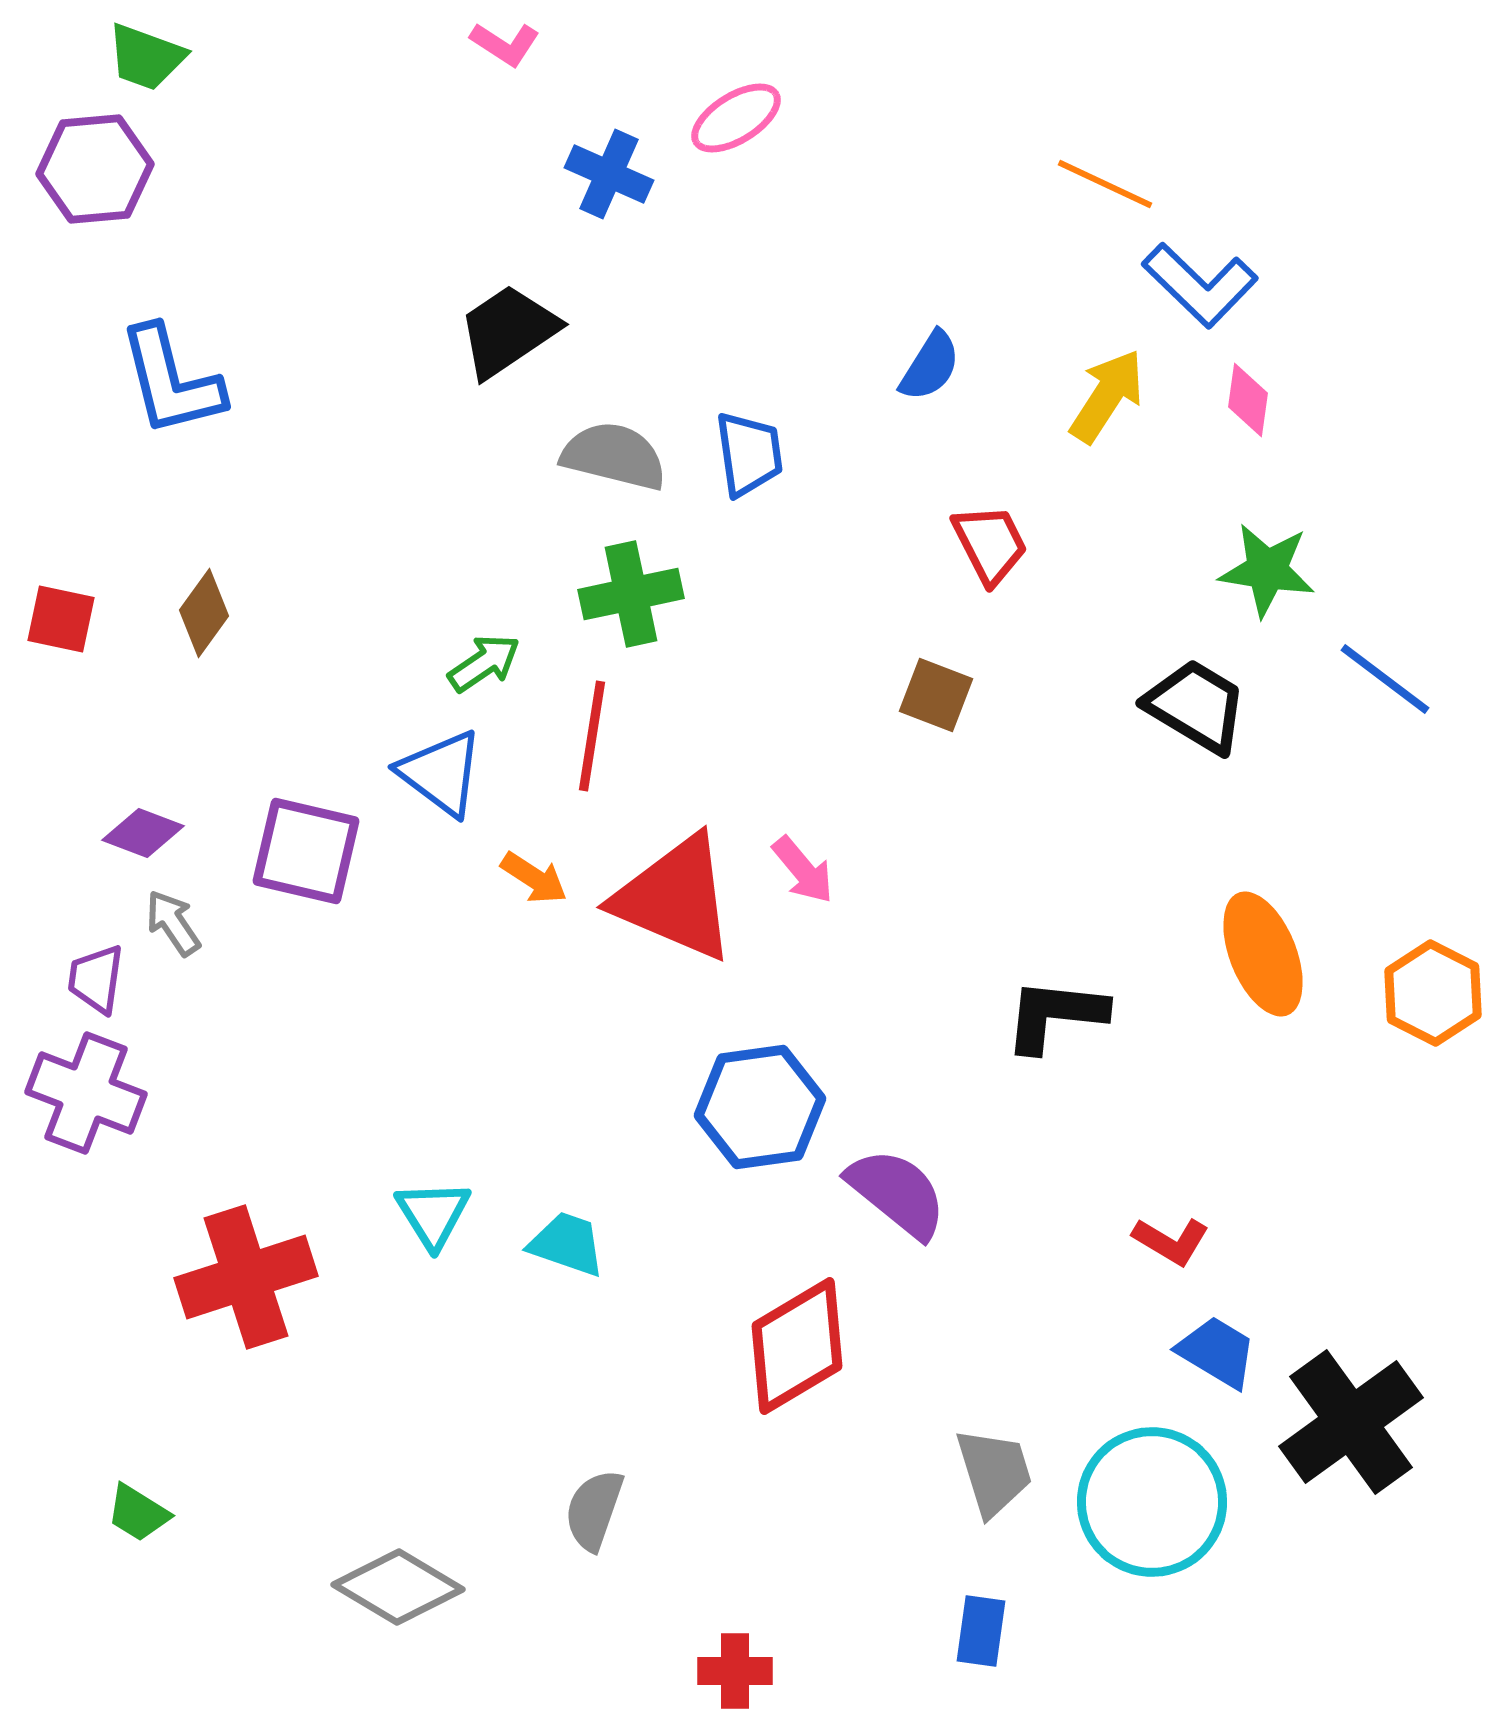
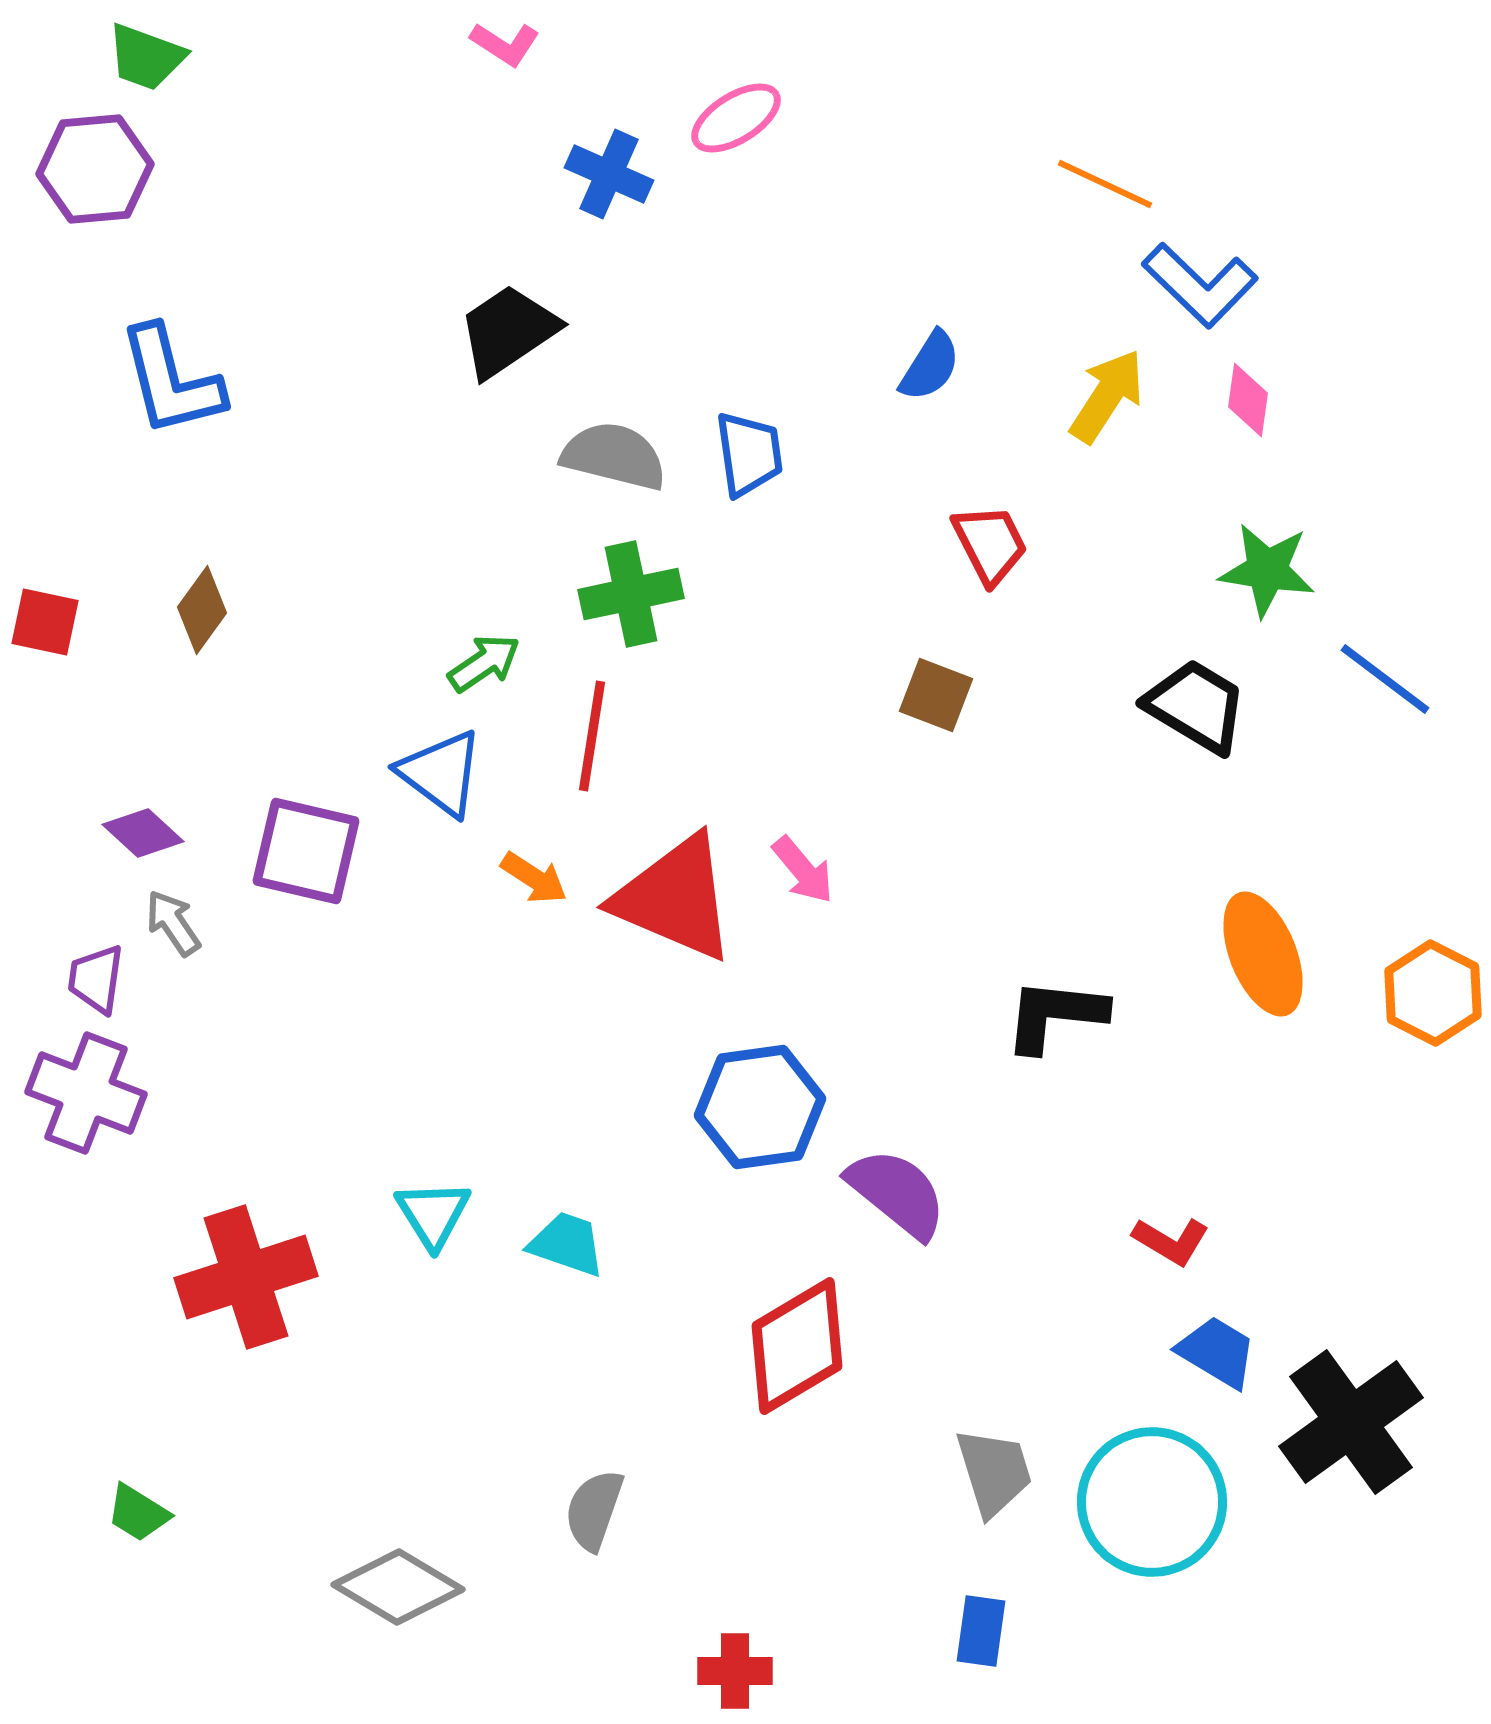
brown diamond at (204, 613): moved 2 px left, 3 px up
red square at (61, 619): moved 16 px left, 3 px down
purple diamond at (143, 833): rotated 22 degrees clockwise
